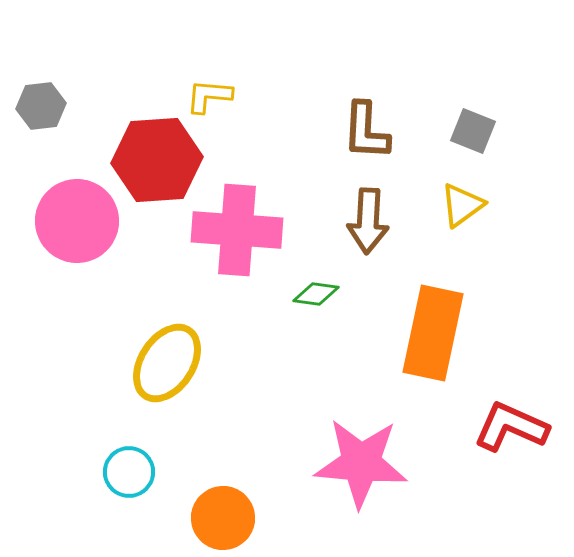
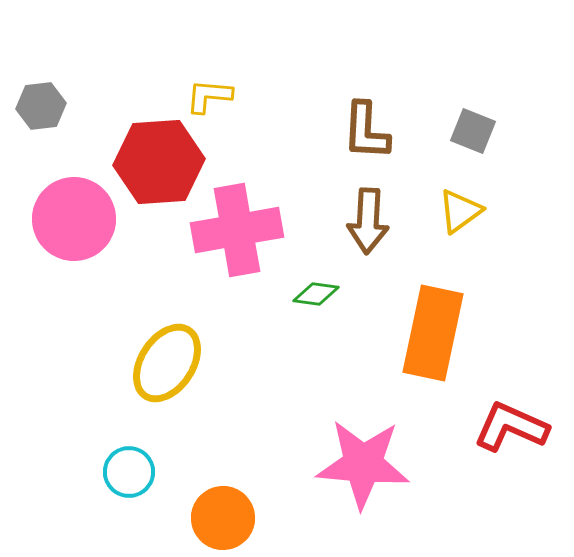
red hexagon: moved 2 px right, 2 px down
yellow triangle: moved 2 px left, 6 px down
pink circle: moved 3 px left, 2 px up
pink cross: rotated 14 degrees counterclockwise
pink star: moved 2 px right, 1 px down
